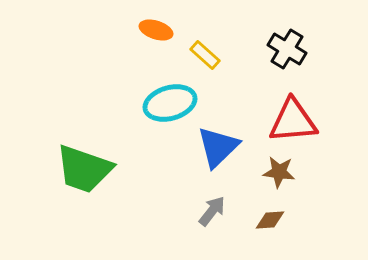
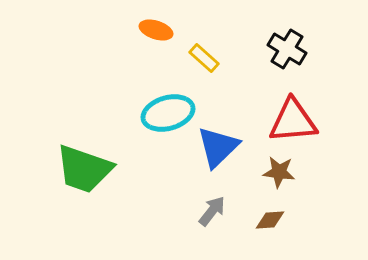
yellow rectangle: moved 1 px left, 3 px down
cyan ellipse: moved 2 px left, 10 px down
